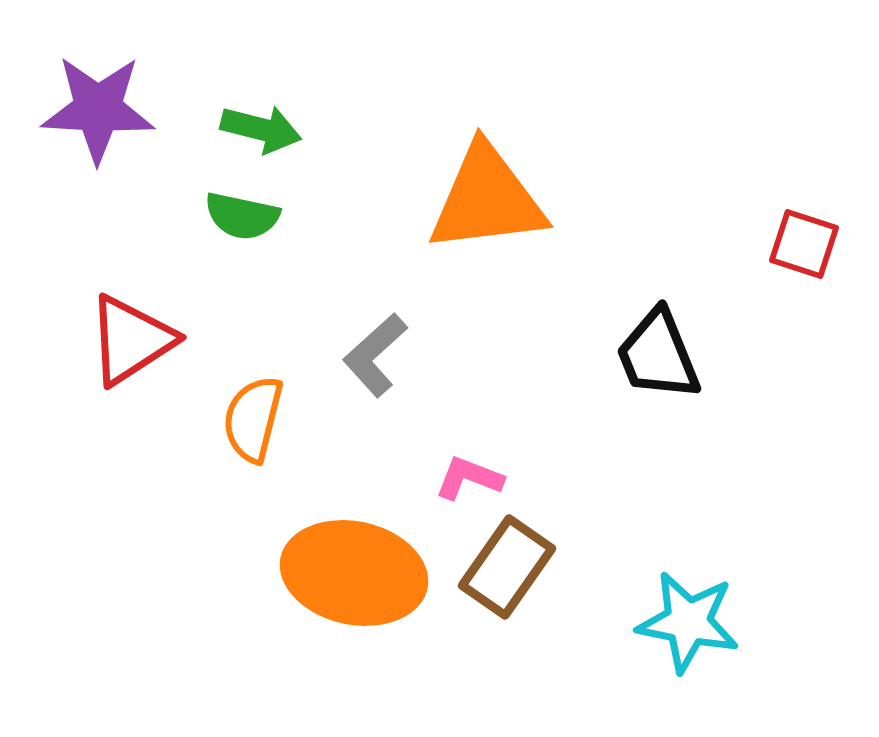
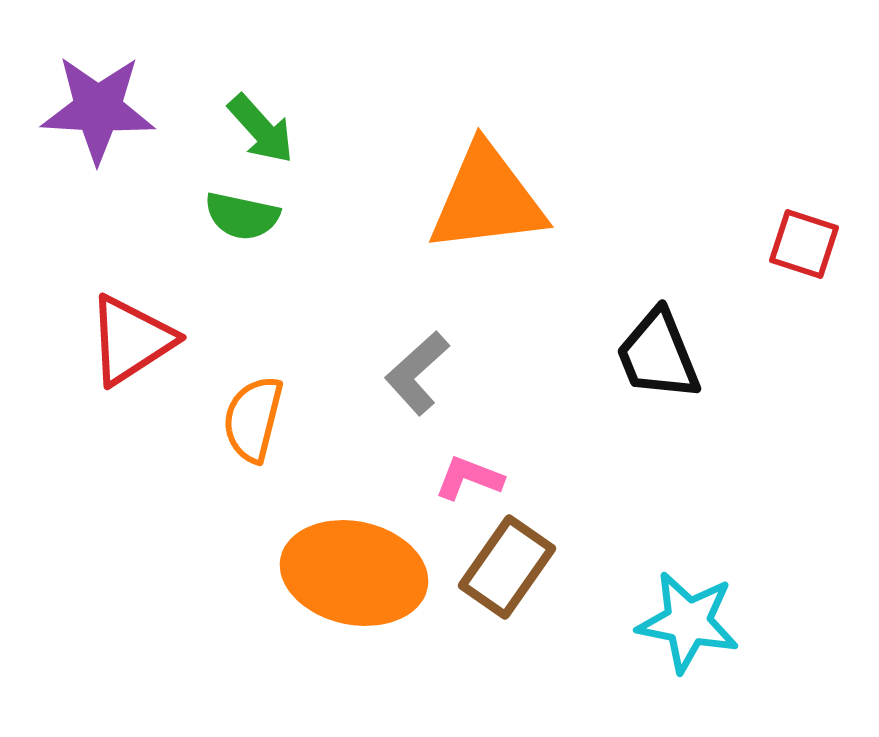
green arrow: rotated 34 degrees clockwise
gray L-shape: moved 42 px right, 18 px down
